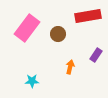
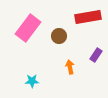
red rectangle: moved 1 px down
pink rectangle: moved 1 px right
brown circle: moved 1 px right, 2 px down
orange arrow: rotated 24 degrees counterclockwise
